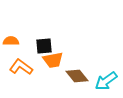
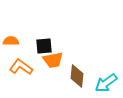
brown diamond: rotated 45 degrees clockwise
cyan arrow: moved 2 px down
